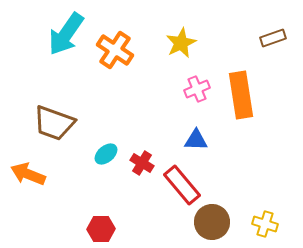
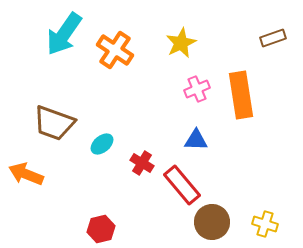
cyan arrow: moved 2 px left
cyan ellipse: moved 4 px left, 10 px up
orange arrow: moved 2 px left
red hexagon: rotated 12 degrees counterclockwise
